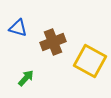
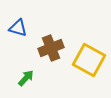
brown cross: moved 2 px left, 6 px down
yellow square: moved 1 px left, 1 px up
